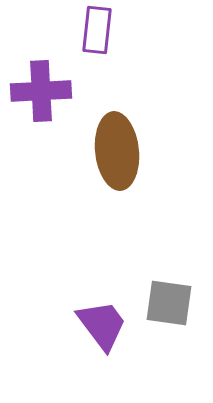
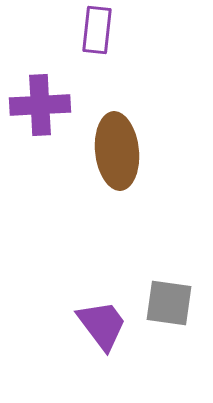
purple cross: moved 1 px left, 14 px down
